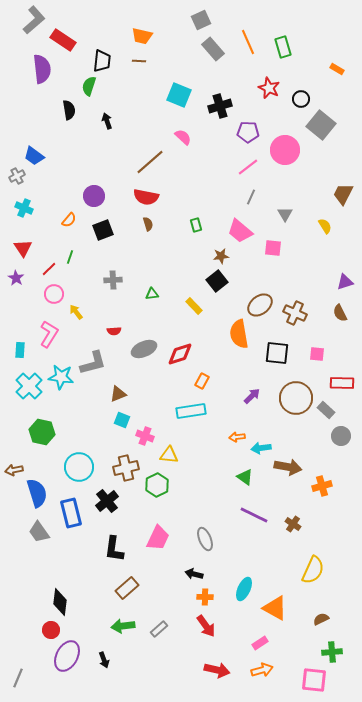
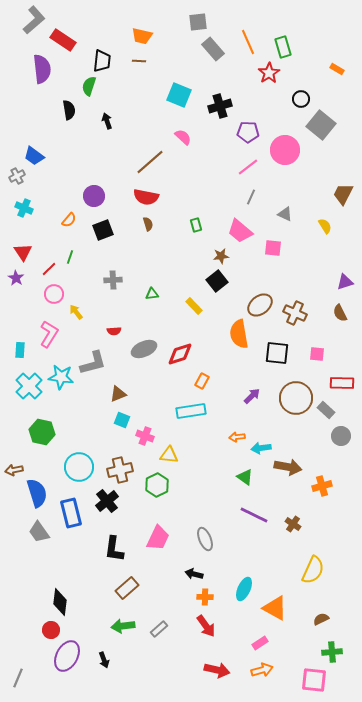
gray square at (201, 20): moved 3 px left, 2 px down; rotated 18 degrees clockwise
red star at (269, 88): moved 15 px up; rotated 15 degrees clockwise
gray triangle at (285, 214): rotated 35 degrees counterclockwise
red triangle at (23, 248): moved 4 px down
brown cross at (126, 468): moved 6 px left, 2 px down
